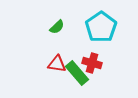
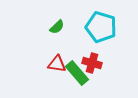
cyan pentagon: rotated 20 degrees counterclockwise
